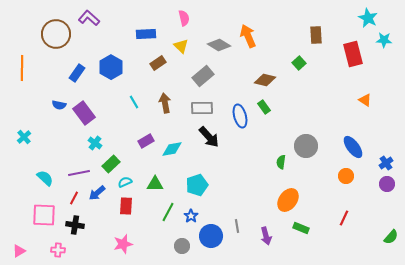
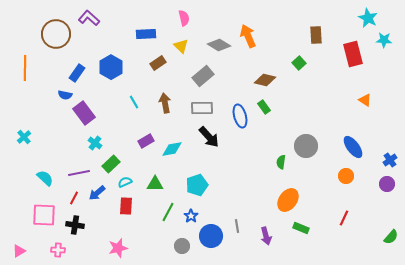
orange line at (22, 68): moved 3 px right
blue semicircle at (59, 105): moved 6 px right, 10 px up
blue cross at (386, 163): moved 4 px right, 3 px up
pink star at (123, 244): moved 5 px left, 4 px down
